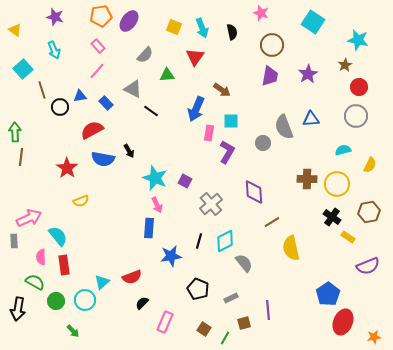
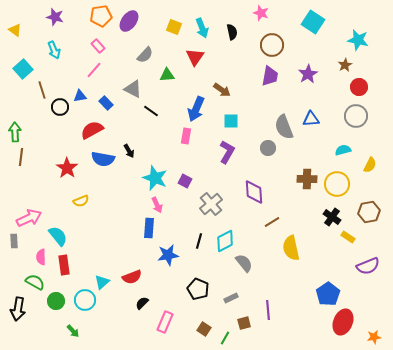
pink line at (97, 71): moved 3 px left, 1 px up
pink rectangle at (209, 133): moved 23 px left, 3 px down
gray circle at (263, 143): moved 5 px right, 5 px down
blue star at (171, 256): moved 3 px left, 1 px up
